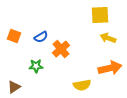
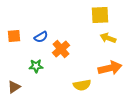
orange square: rotated 24 degrees counterclockwise
